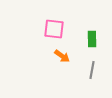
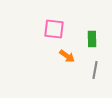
orange arrow: moved 5 px right
gray line: moved 3 px right
